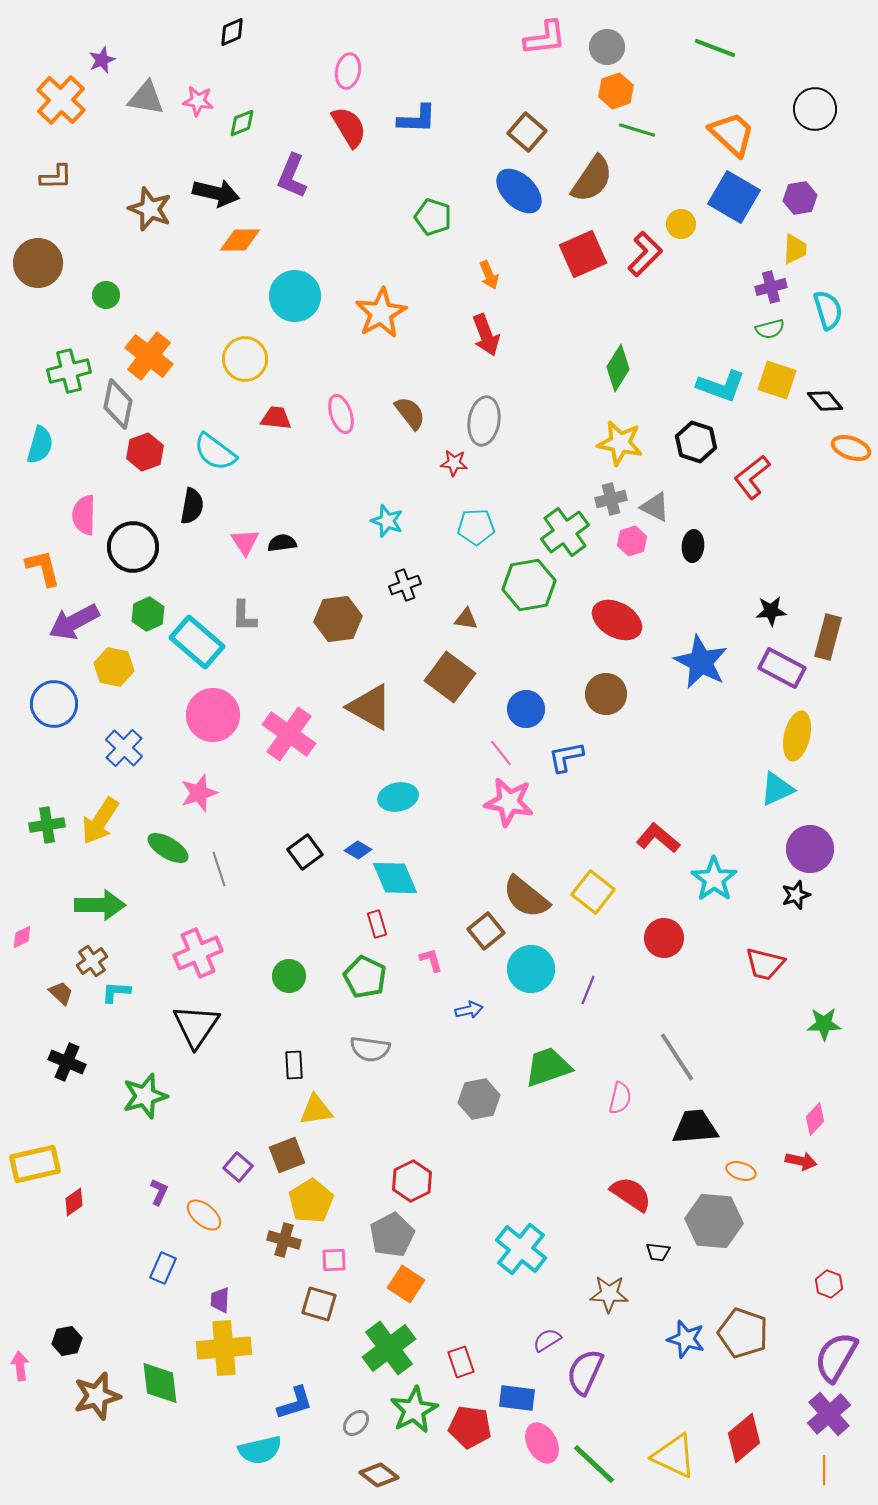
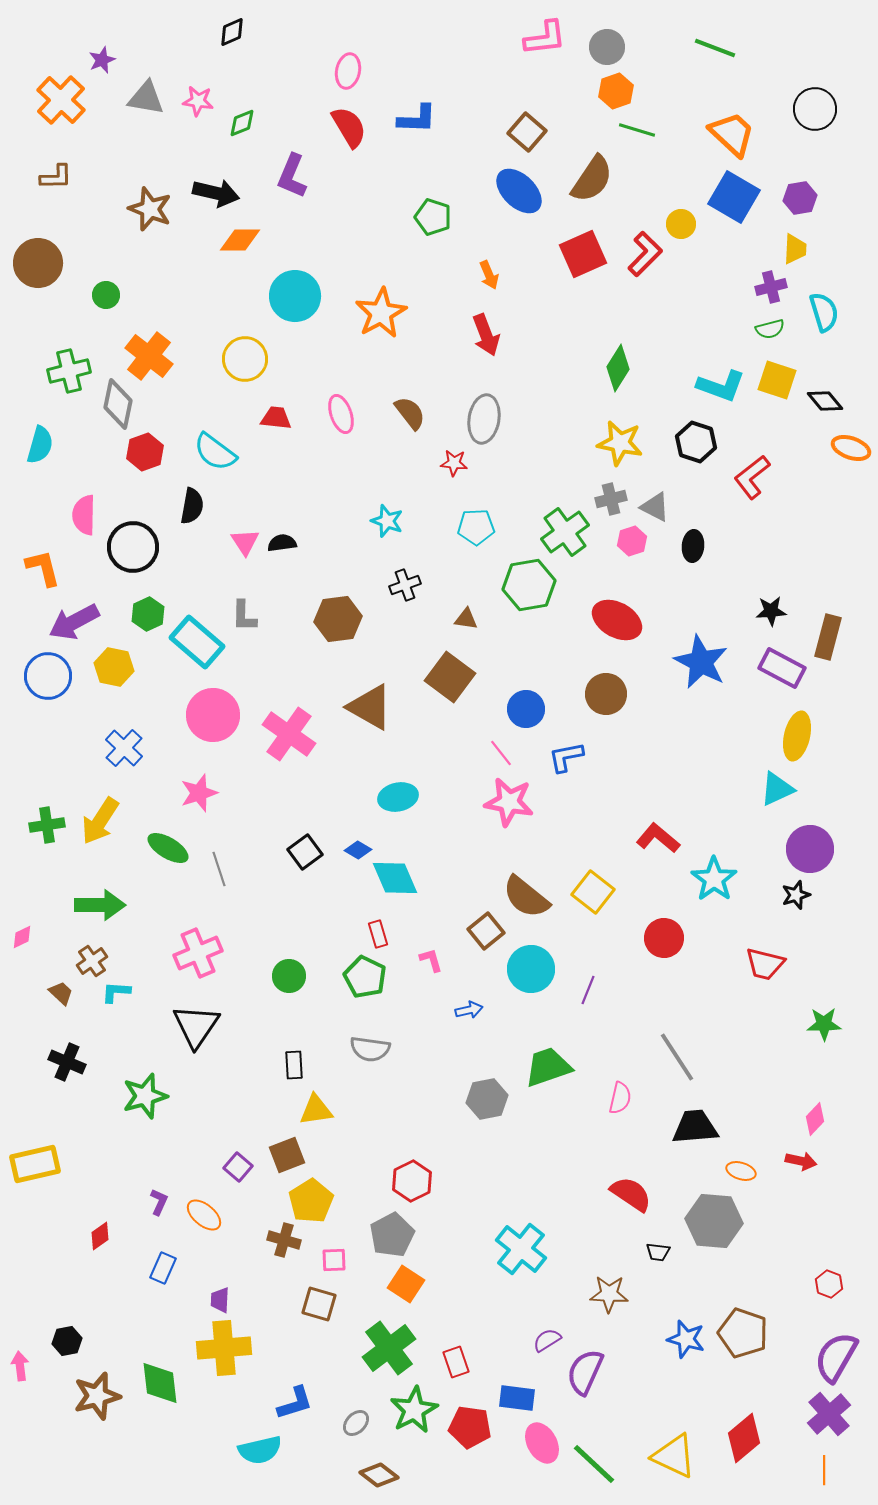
cyan semicircle at (828, 310): moved 4 px left, 2 px down
gray ellipse at (484, 421): moved 2 px up
blue circle at (54, 704): moved 6 px left, 28 px up
red rectangle at (377, 924): moved 1 px right, 10 px down
gray hexagon at (479, 1099): moved 8 px right
purple L-shape at (159, 1192): moved 10 px down
red diamond at (74, 1202): moved 26 px right, 34 px down
red rectangle at (461, 1362): moved 5 px left
